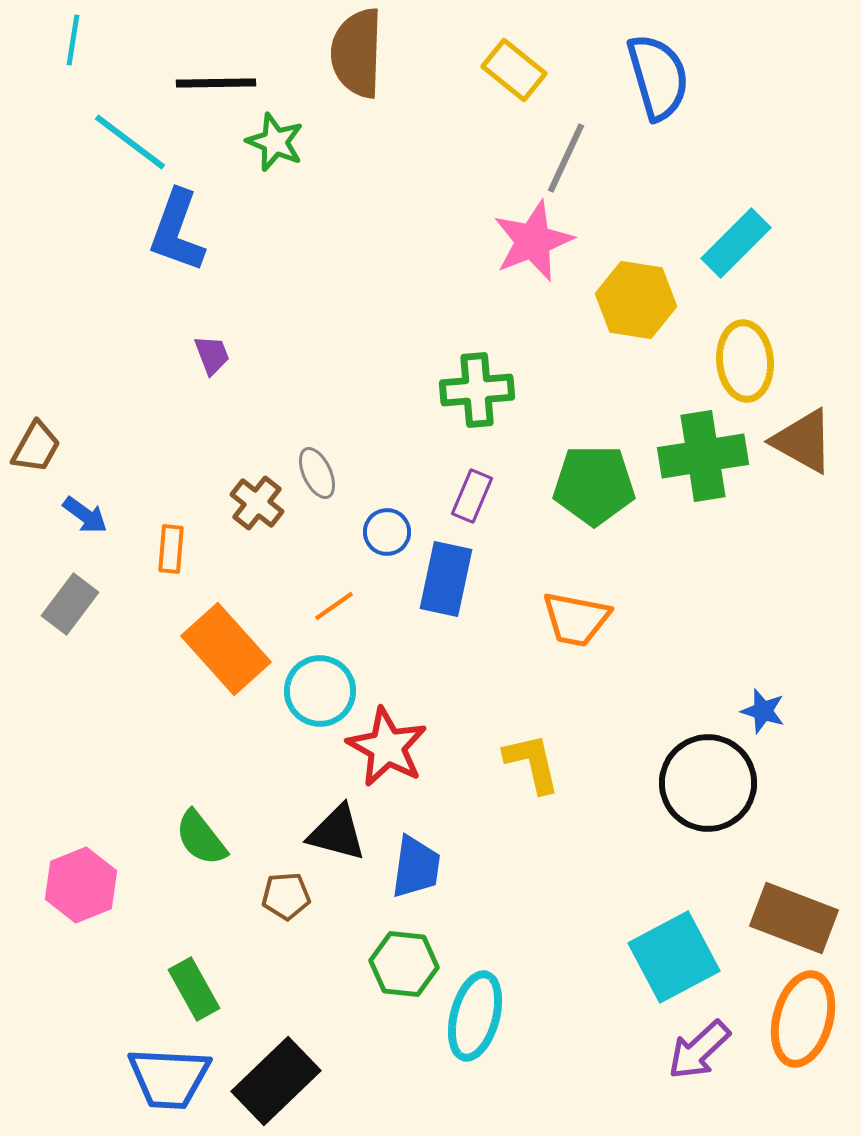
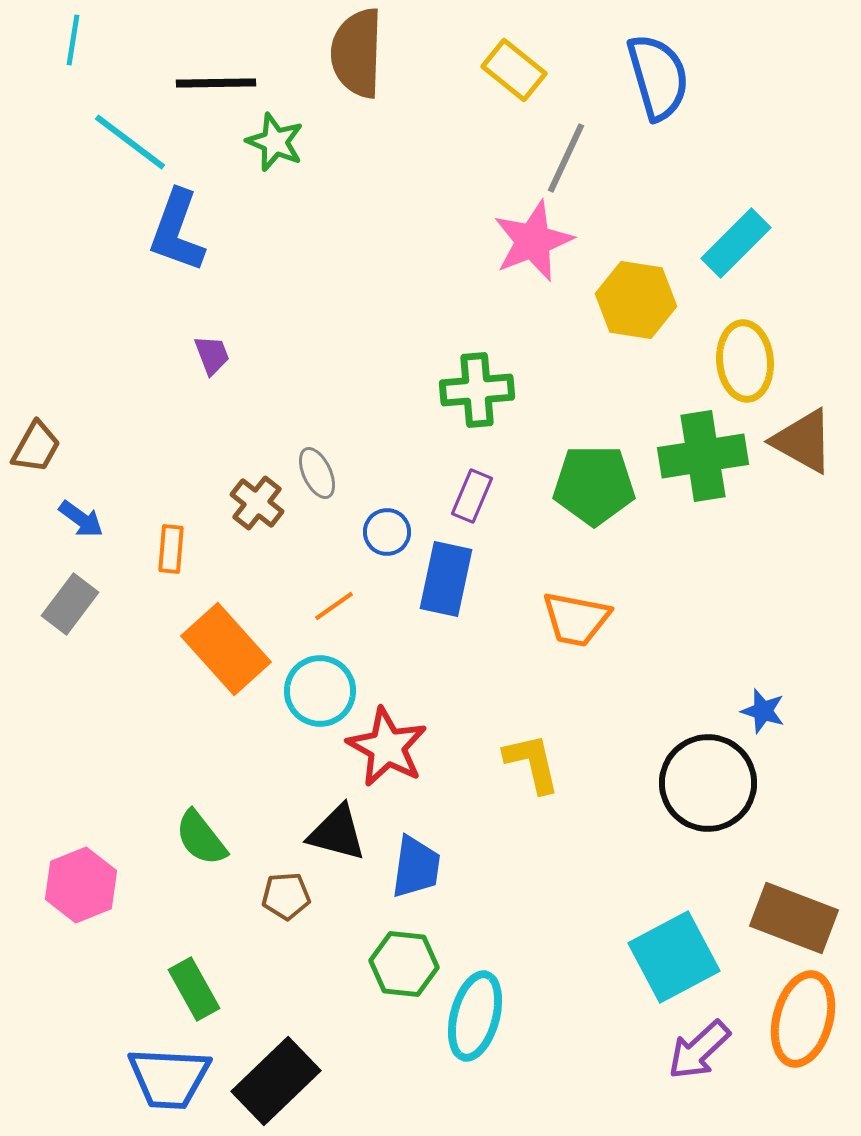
blue arrow at (85, 515): moved 4 px left, 4 px down
